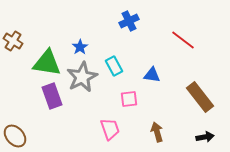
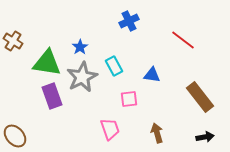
brown arrow: moved 1 px down
